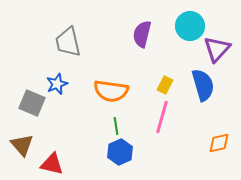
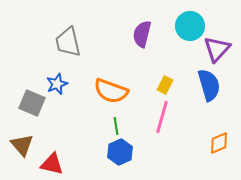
blue semicircle: moved 6 px right
orange semicircle: rotated 12 degrees clockwise
orange diamond: rotated 10 degrees counterclockwise
